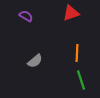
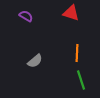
red triangle: rotated 36 degrees clockwise
